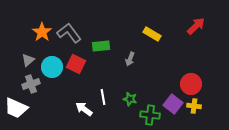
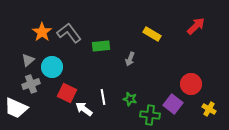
red square: moved 9 px left, 29 px down
yellow cross: moved 15 px right, 3 px down; rotated 24 degrees clockwise
